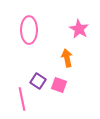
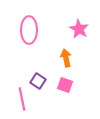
orange arrow: moved 1 px left
pink square: moved 6 px right
